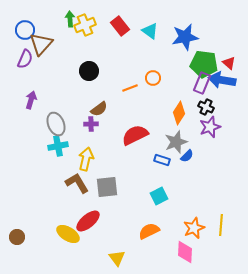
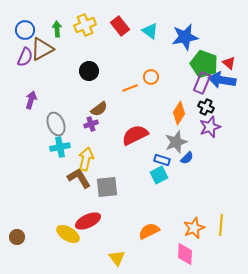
green arrow: moved 13 px left, 10 px down
brown triangle: moved 1 px right, 5 px down; rotated 20 degrees clockwise
purple semicircle: moved 2 px up
green pentagon: rotated 12 degrees clockwise
orange circle: moved 2 px left, 1 px up
purple cross: rotated 16 degrees counterclockwise
cyan cross: moved 2 px right, 1 px down
blue semicircle: moved 2 px down
brown L-shape: moved 2 px right, 5 px up
cyan square: moved 21 px up
red ellipse: rotated 15 degrees clockwise
pink diamond: moved 2 px down
